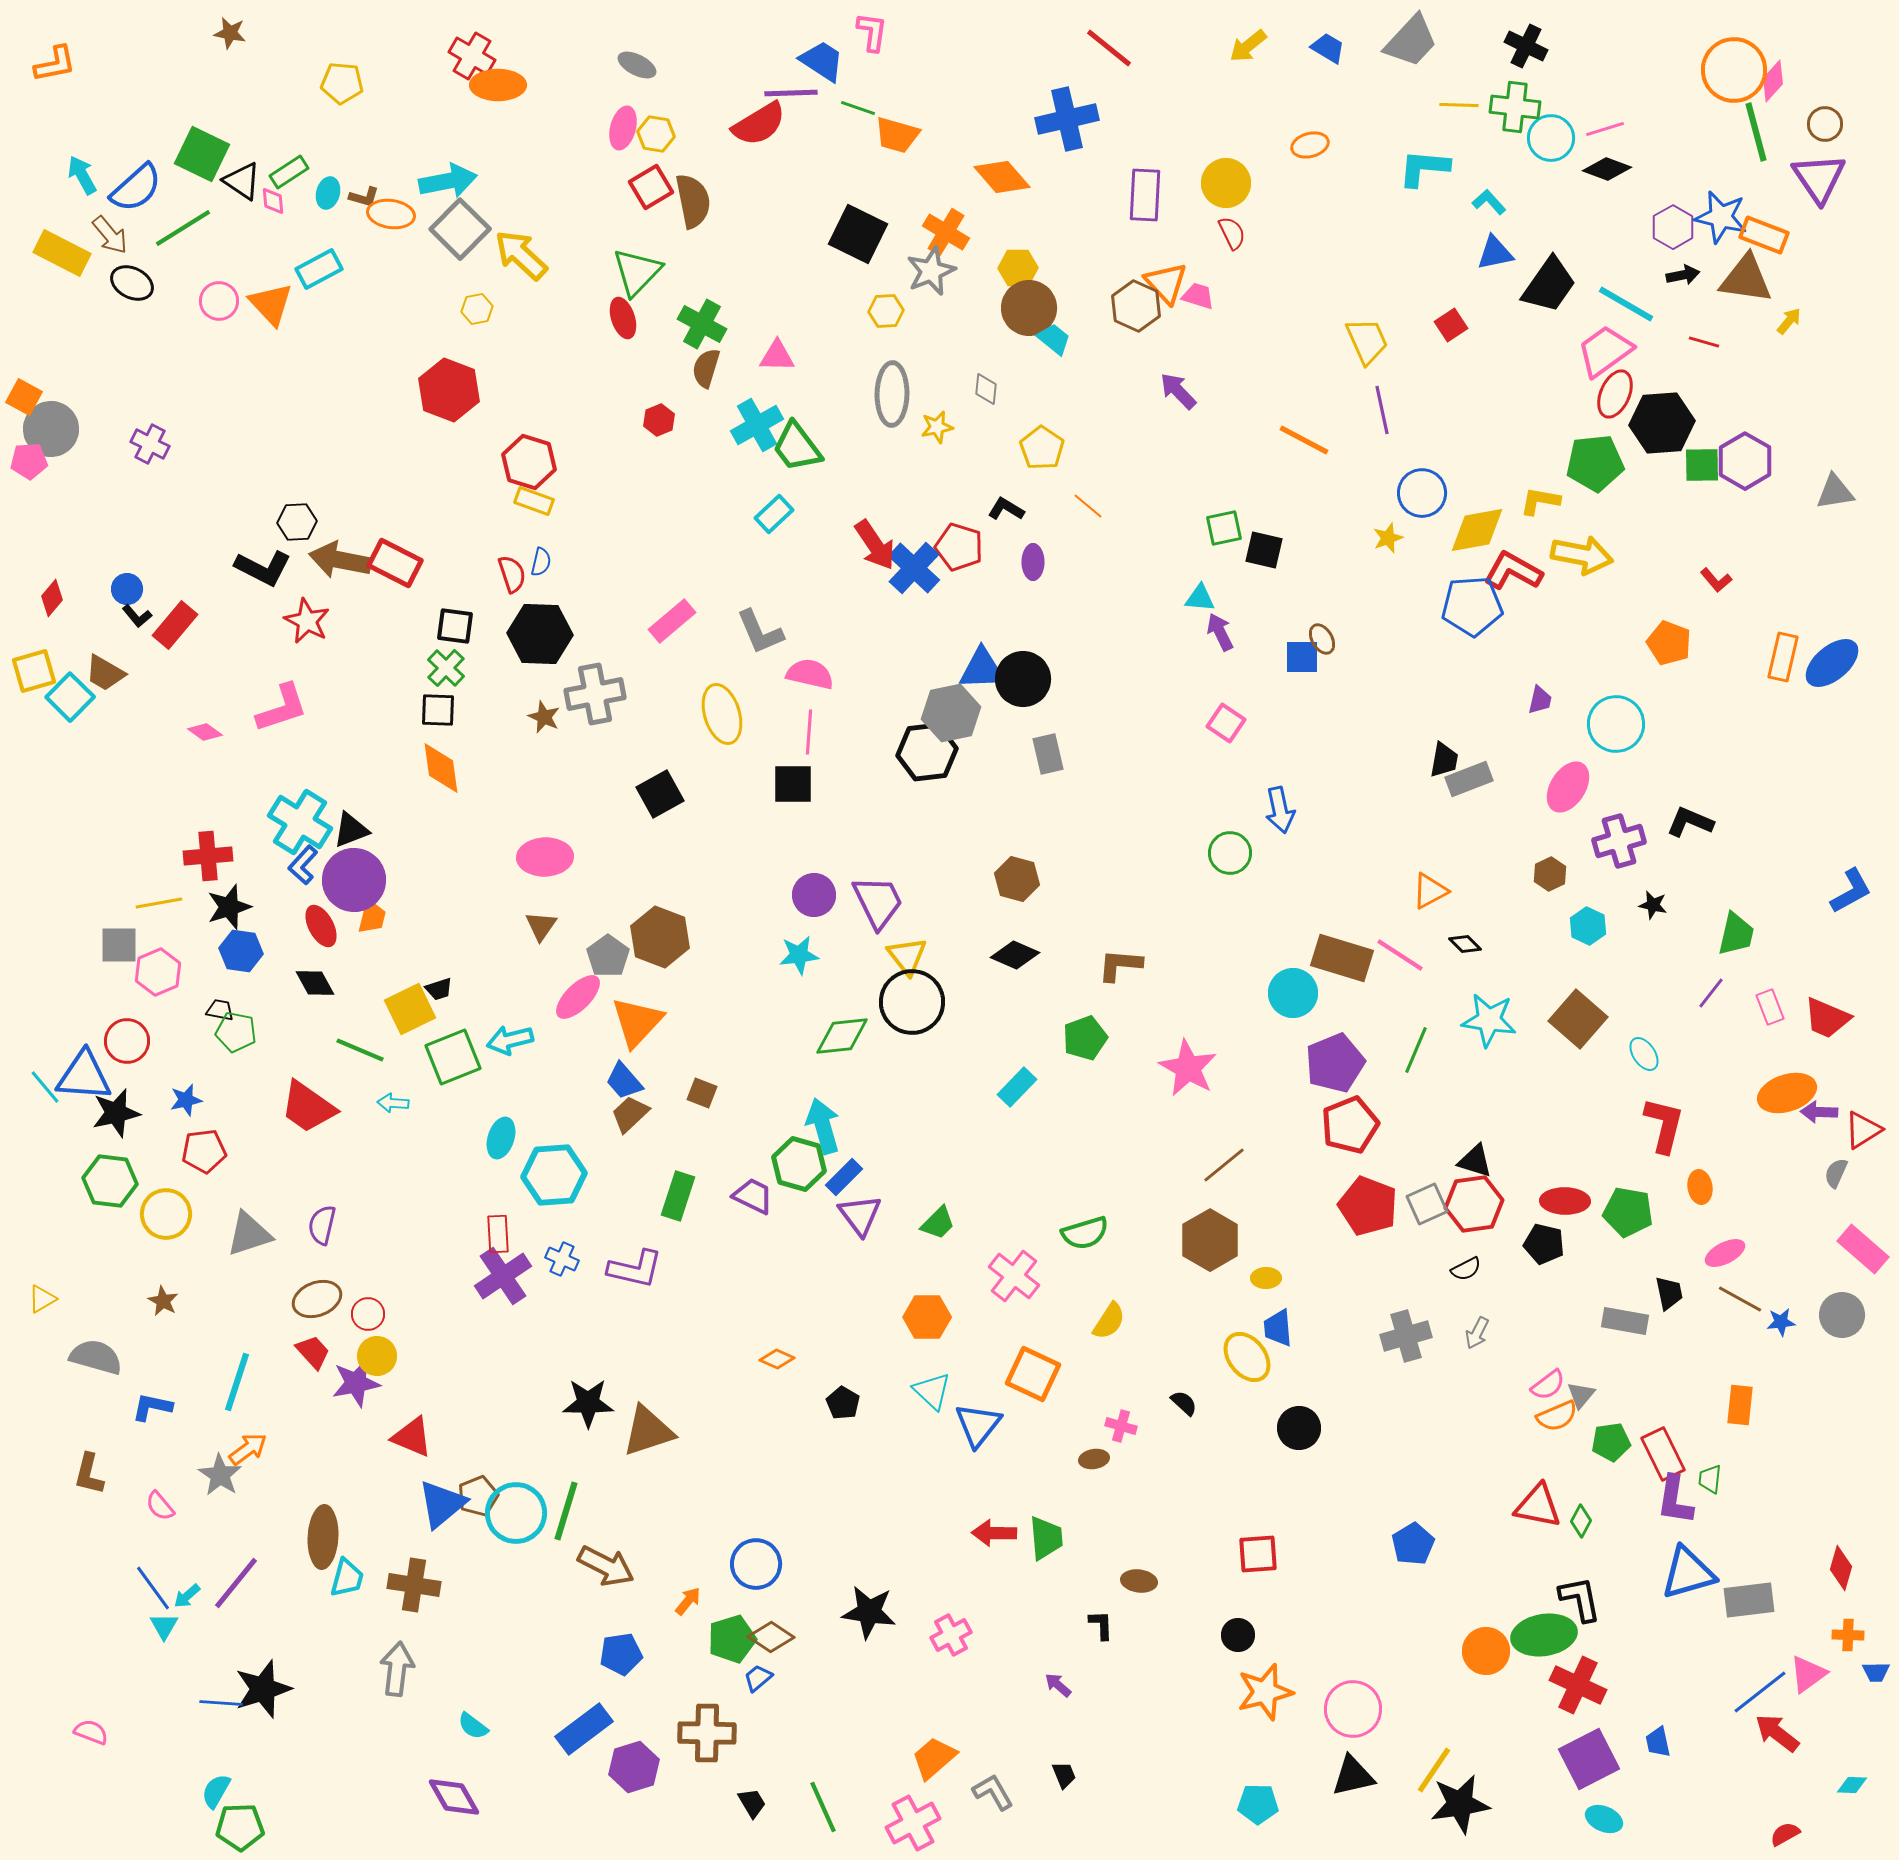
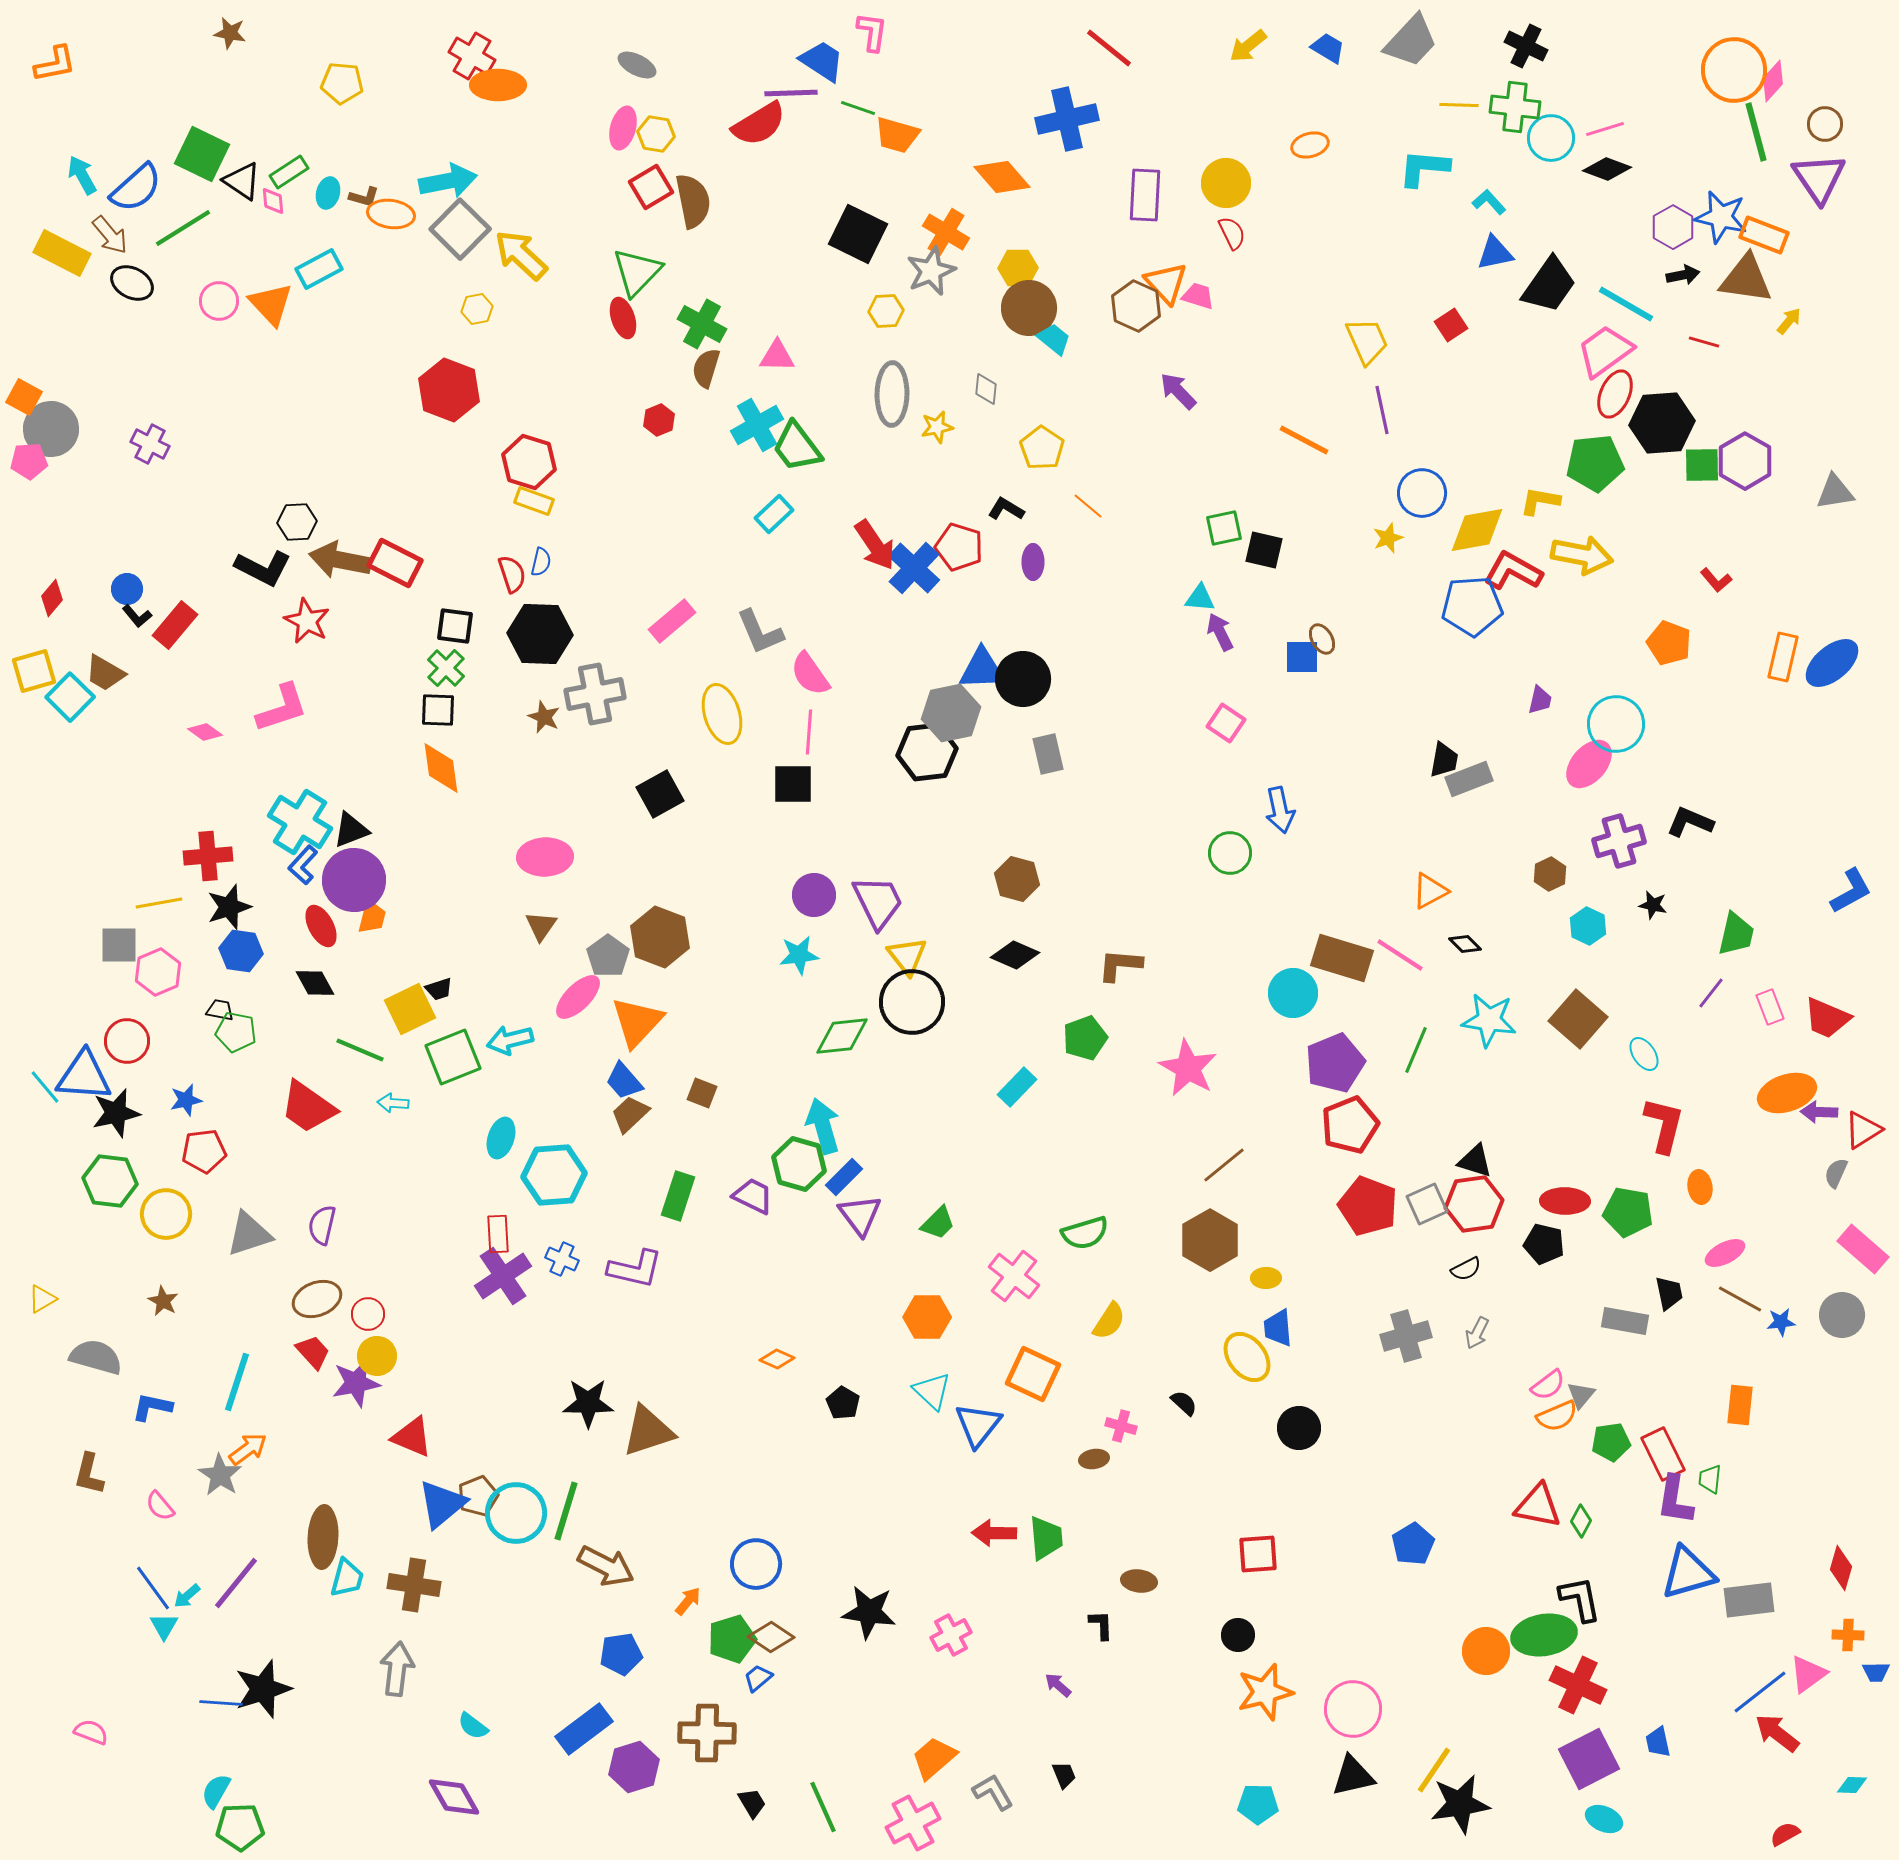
pink semicircle at (810, 674): rotated 138 degrees counterclockwise
pink ellipse at (1568, 787): moved 21 px right, 23 px up; rotated 9 degrees clockwise
